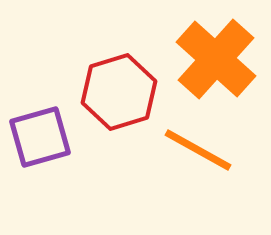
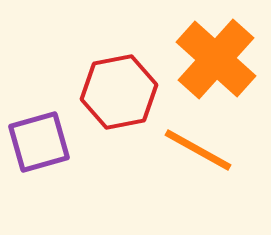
red hexagon: rotated 6 degrees clockwise
purple square: moved 1 px left, 5 px down
